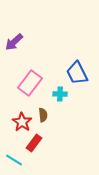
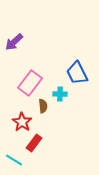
brown semicircle: moved 9 px up
